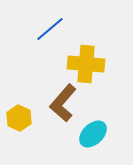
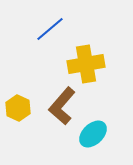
yellow cross: rotated 15 degrees counterclockwise
brown L-shape: moved 1 px left, 3 px down
yellow hexagon: moved 1 px left, 10 px up
